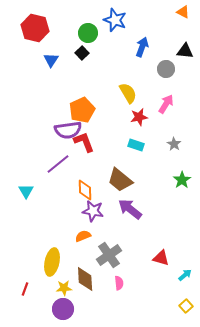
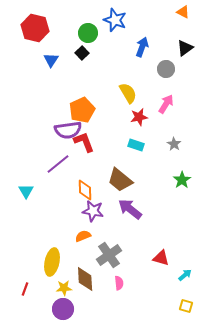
black triangle: moved 3 px up; rotated 42 degrees counterclockwise
yellow square: rotated 32 degrees counterclockwise
